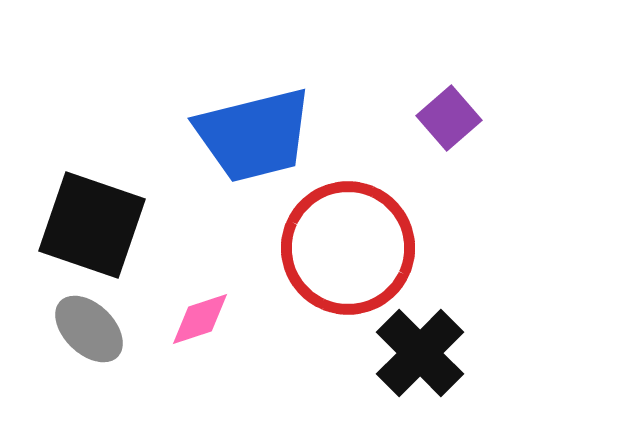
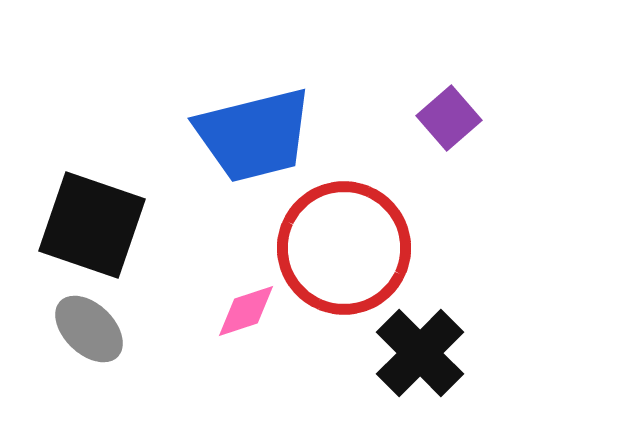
red circle: moved 4 px left
pink diamond: moved 46 px right, 8 px up
